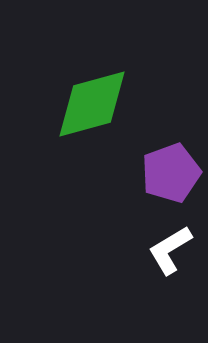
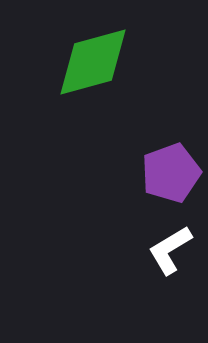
green diamond: moved 1 px right, 42 px up
